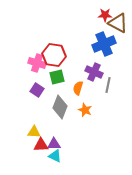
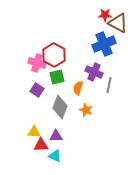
red hexagon: rotated 20 degrees clockwise
gray line: moved 1 px right
orange star: moved 1 px right
purple triangle: moved 2 px right, 8 px up
